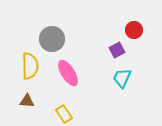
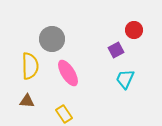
purple square: moved 1 px left
cyan trapezoid: moved 3 px right, 1 px down
